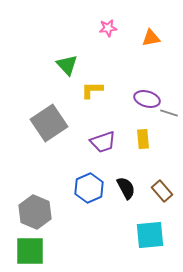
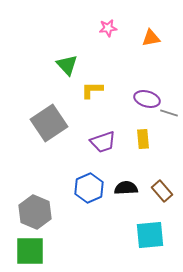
black semicircle: rotated 65 degrees counterclockwise
